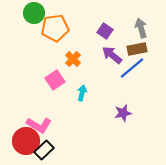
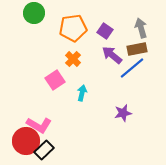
orange pentagon: moved 18 px right
